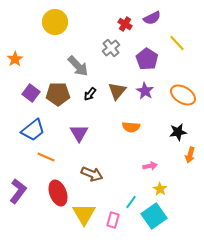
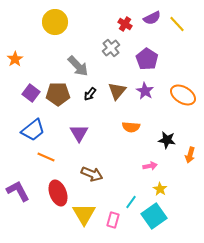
yellow line: moved 19 px up
black star: moved 11 px left, 8 px down; rotated 18 degrees clockwise
purple L-shape: rotated 65 degrees counterclockwise
